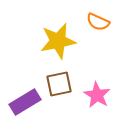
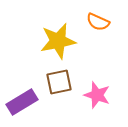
brown square: moved 2 px up
pink star: rotated 12 degrees counterclockwise
purple rectangle: moved 3 px left
